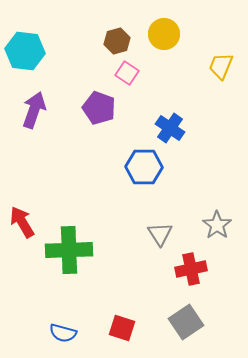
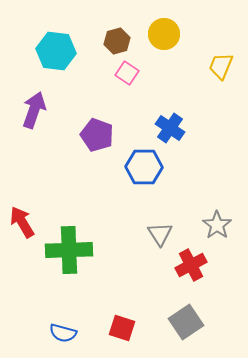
cyan hexagon: moved 31 px right
purple pentagon: moved 2 px left, 27 px down
red cross: moved 4 px up; rotated 16 degrees counterclockwise
